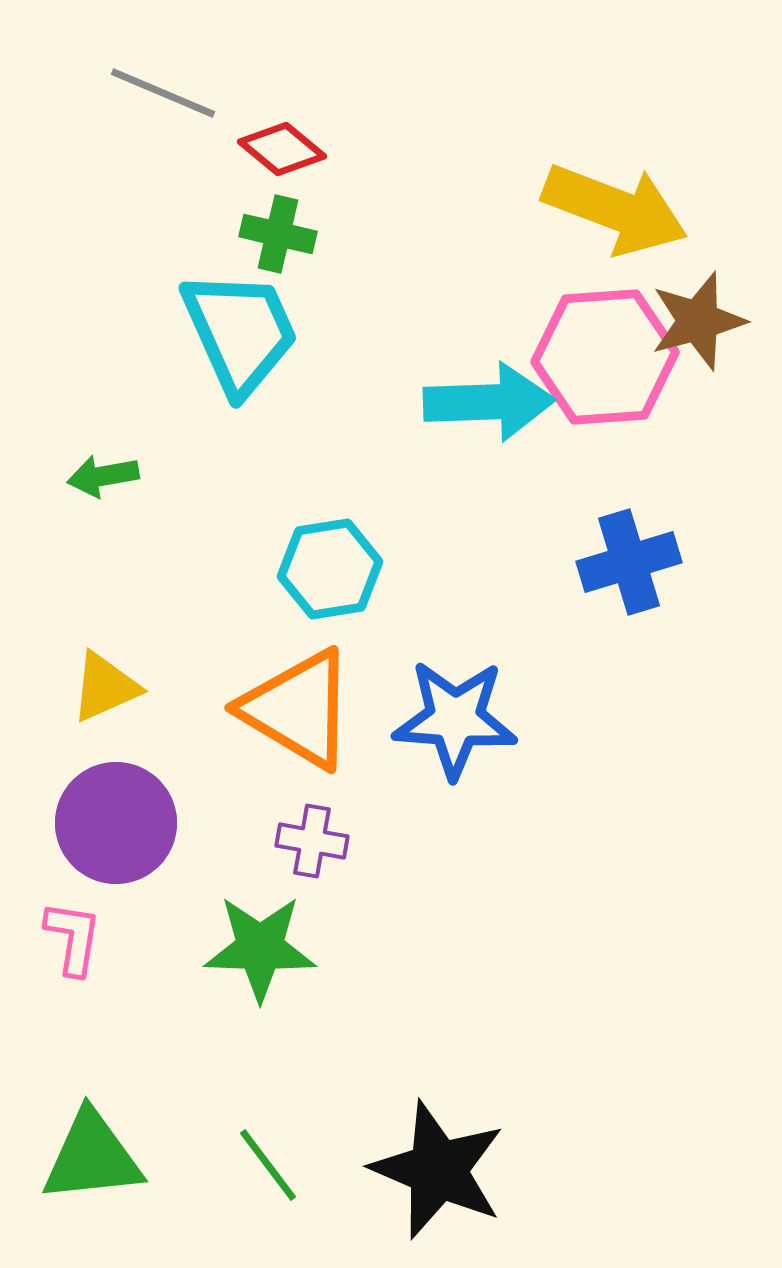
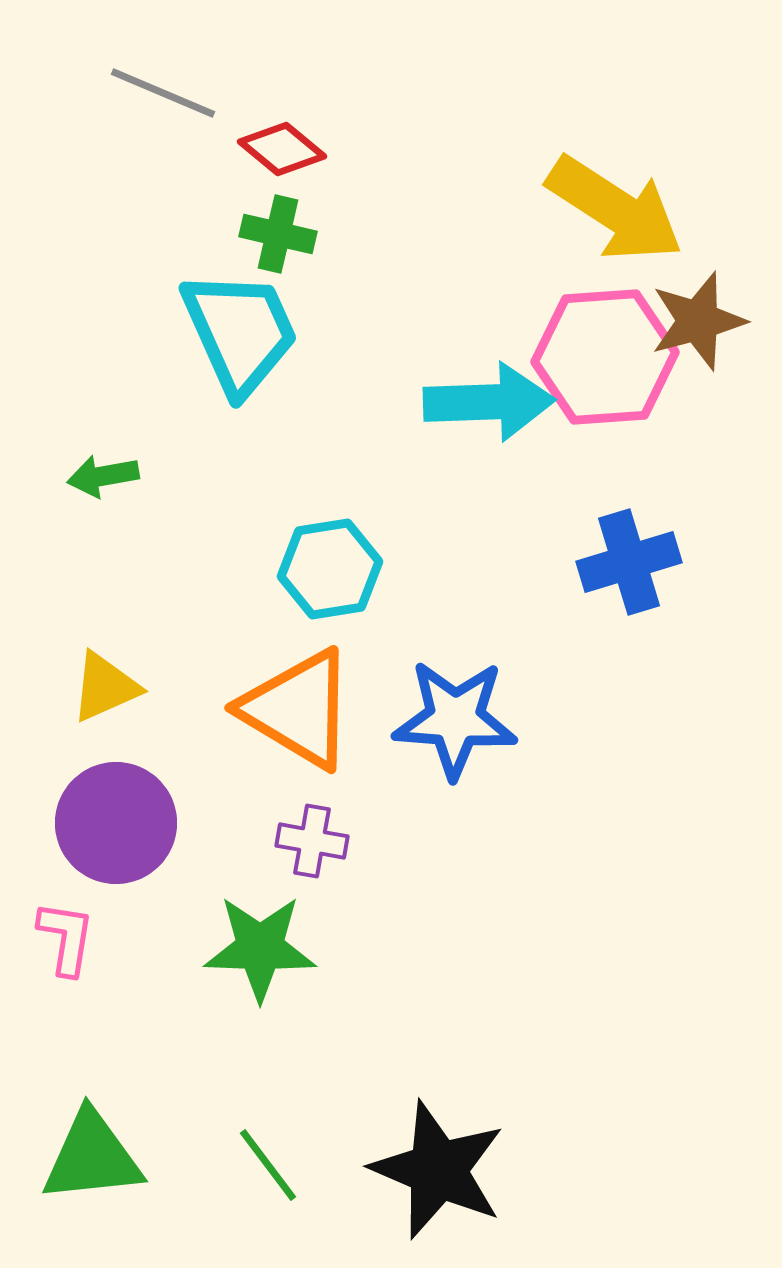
yellow arrow: rotated 12 degrees clockwise
pink L-shape: moved 7 px left
